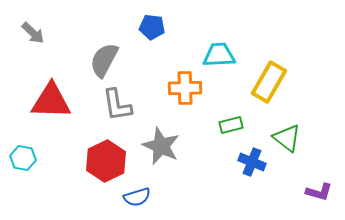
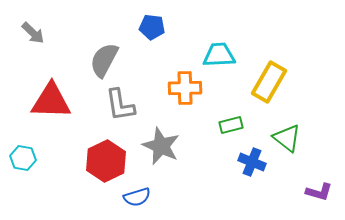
gray L-shape: moved 3 px right
